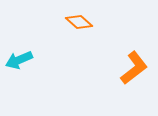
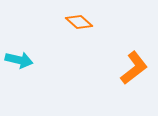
cyan arrow: rotated 144 degrees counterclockwise
